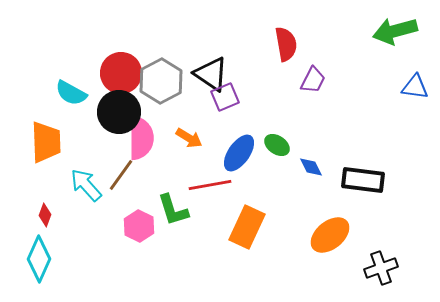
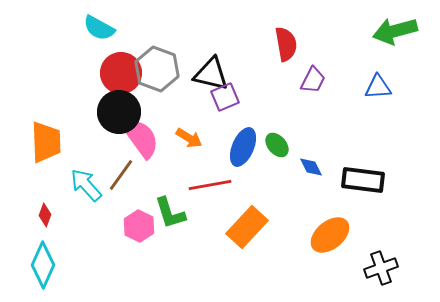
black triangle: rotated 21 degrees counterclockwise
gray hexagon: moved 4 px left, 12 px up; rotated 12 degrees counterclockwise
blue triangle: moved 37 px left; rotated 12 degrees counterclockwise
cyan semicircle: moved 28 px right, 65 px up
pink semicircle: rotated 36 degrees counterclockwise
green ellipse: rotated 15 degrees clockwise
blue ellipse: moved 4 px right, 6 px up; rotated 12 degrees counterclockwise
green L-shape: moved 3 px left, 3 px down
orange rectangle: rotated 18 degrees clockwise
cyan diamond: moved 4 px right, 6 px down
